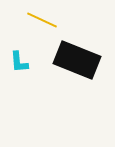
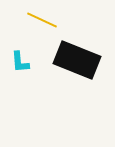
cyan L-shape: moved 1 px right
